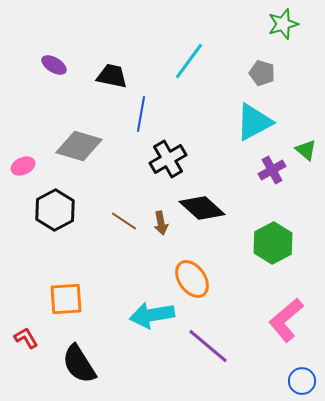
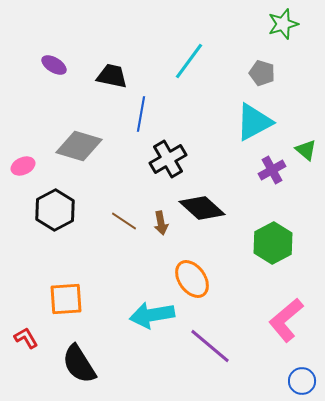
purple line: moved 2 px right
